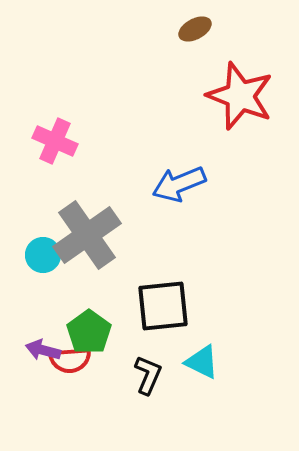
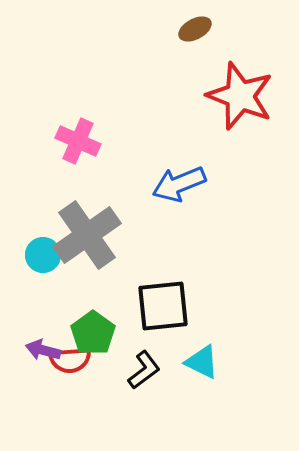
pink cross: moved 23 px right
green pentagon: moved 4 px right, 1 px down
black L-shape: moved 4 px left, 5 px up; rotated 30 degrees clockwise
